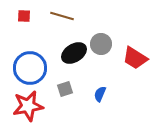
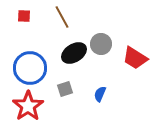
brown line: moved 1 px down; rotated 45 degrees clockwise
red star: rotated 24 degrees counterclockwise
